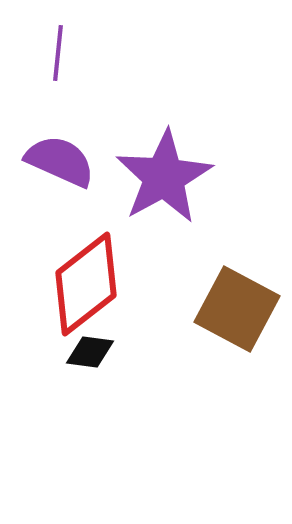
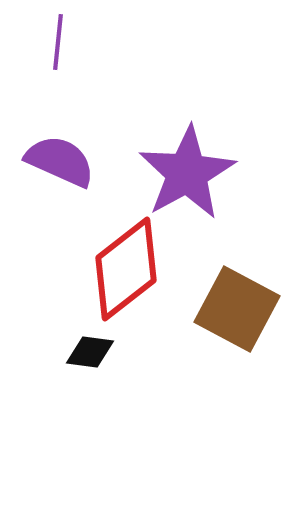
purple line: moved 11 px up
purple star: moved 23 px right, 4 px up
red diamond: moved 40 px right, 15 px up
